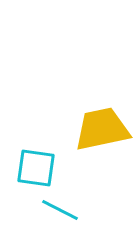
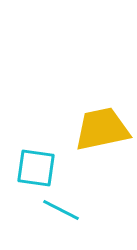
cyan line: moved 1 px right
